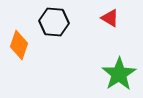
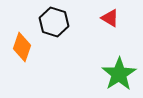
black hexagon: rotated 12 degrees clockwise
orange diamond: moved 3 px right, 2 px down
